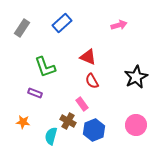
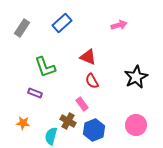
orange star: moved 1 px down
